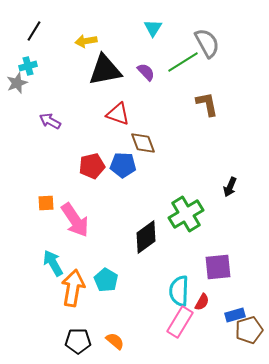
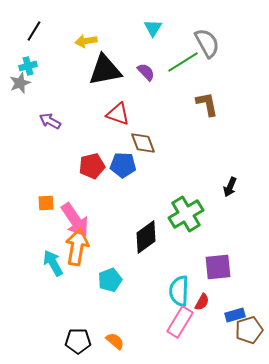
gray star: moved 3 px right
cyan pentagon: moved 4 px right; rotated 20 degrees clockwise
orange arrow: moved 4 px right, 41 px up
